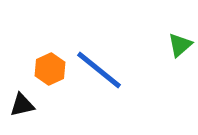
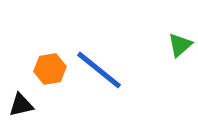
orange hexagon: rotated 16 degrees clockwise
black triangle: moved 1 px left
